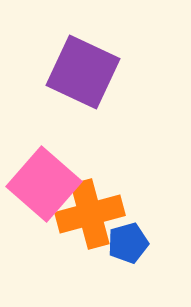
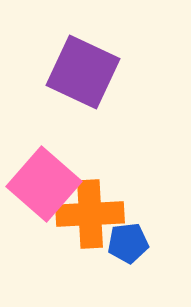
orange cross: rotated 12 degrees clockwise
blue pentagon: rotated 9 degrees clockwise
